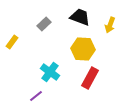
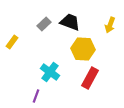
black trapezoid: moved 10 px left, 5 px down
purple line: rotated 32 degrees counterclockwise
